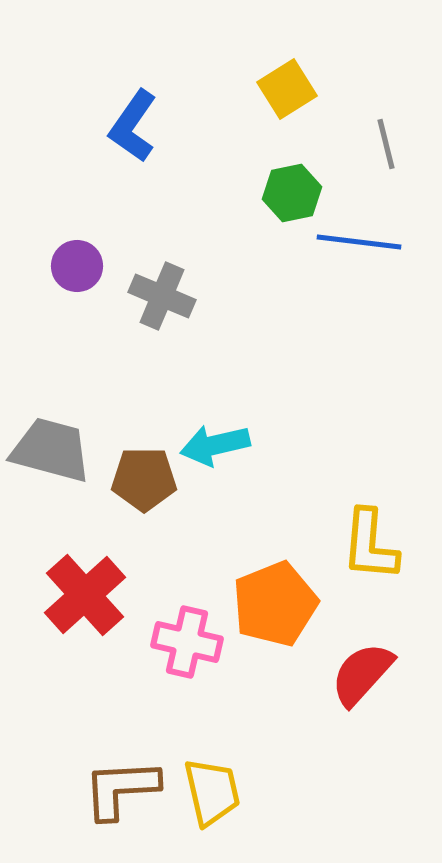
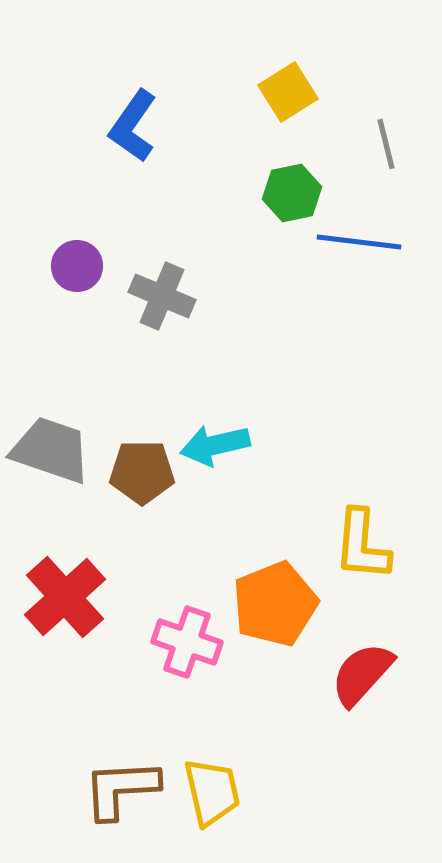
yellow square: moved 1 px right, 3 px down
gray trapezoid: rotated 4 degrees clockwise
brown pentagon: moved 2 px left, 7 px up
yellow L-shape: moved 8 px left
red cross: moved 20 px left, 2 px down
pink cross: rotated 6 degrees clockwise
